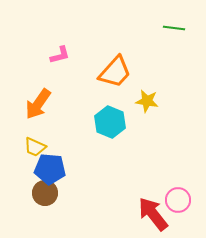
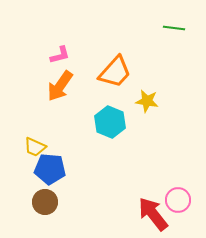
orange arrow: moved 22 px right, 18 px up
brown circle: moved 9 px down
